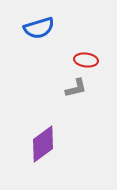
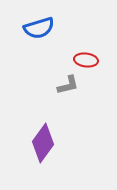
gray L-shape: moved 8 px left, 3 px up
purple diamond: moved 1 px up; rotated 18 degrees counterclockwise
